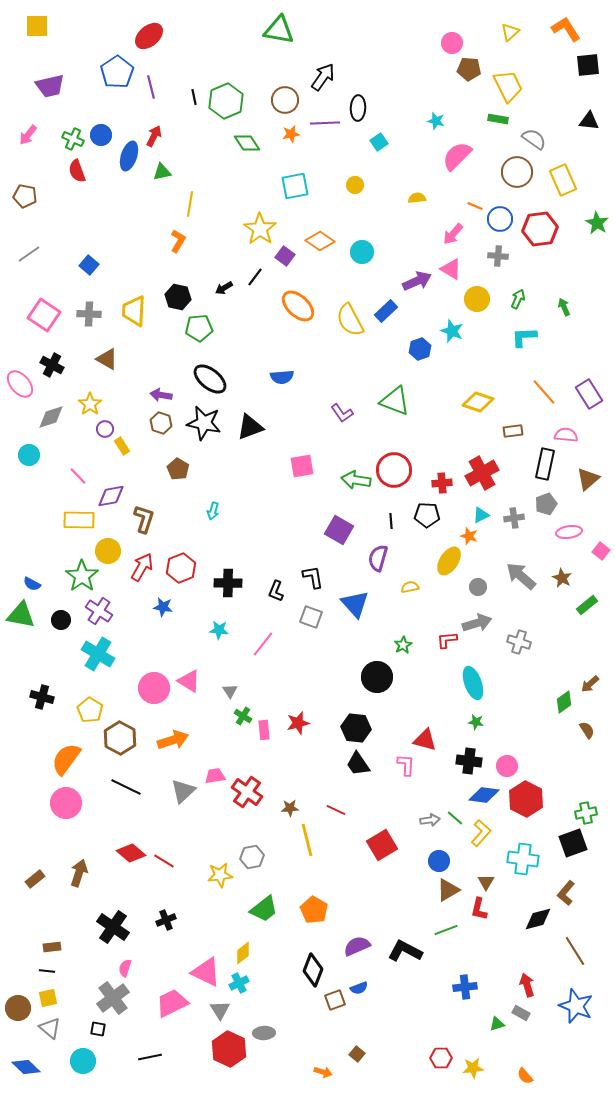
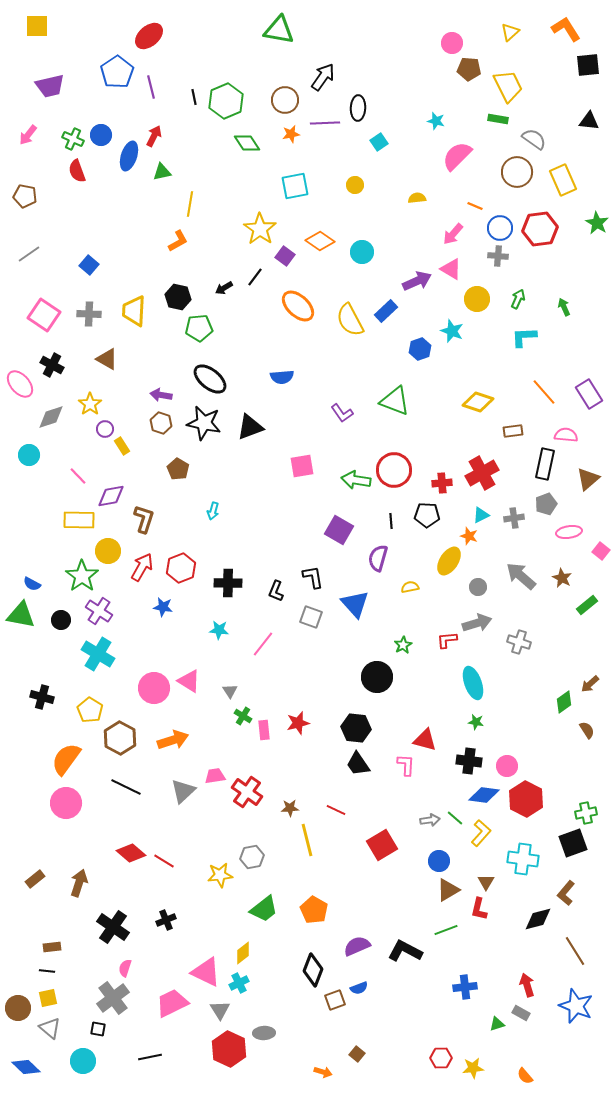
blue circle at (500, 219): moved 9 px down
orange L-shape at (178, 241): rotated 30 degrees clockwise
brown arrow at (79, 873): moved 10 px down
